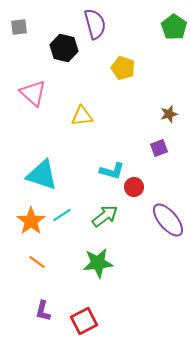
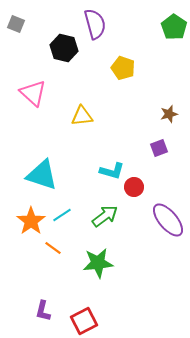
gray square: moved 3 px left, 3 px up; rotated 30 degrees clockwise
orange line: moved 16 px right, 14 px up
